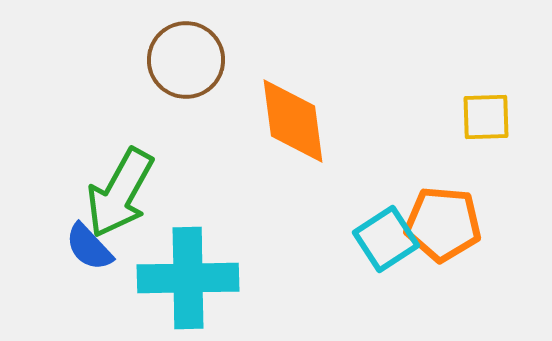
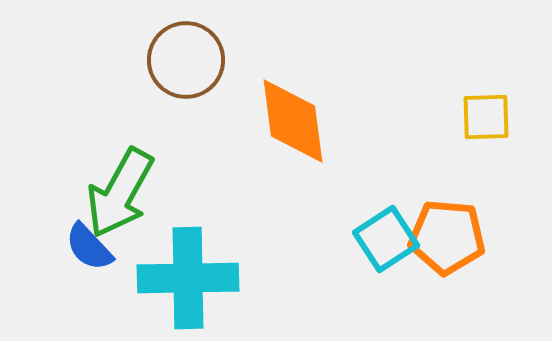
orange pentagon: moved 4 px right, 13 px down
